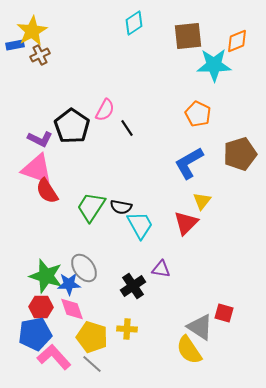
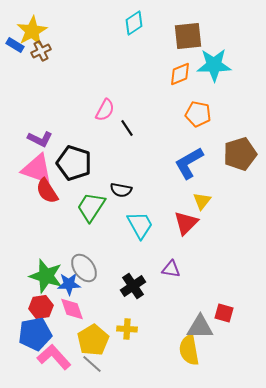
orange diamond: moved 57 px left, 33 px down
blue rectangle: rotated 42 degrees clockwise
brown cross: moved 1 px right, 4 px up
orange pentagon: rotated 15 degrees counterclockwise
black pentagon: moved 2 px right, 37 px down; rotated 16 degrees counterclockwise
black semicircle: moved 17 px up
purple triangle: moved 10 px right
red hexagon: rotated 10 degrees counterclockwise
gray triangle: rotated 32 degrees counterclockwise
yellow pentagon: moved 1 px right, 3 px down; rotated 24 degrees clockwise
yellow semicircle: rotated 24 degrees clockwise
